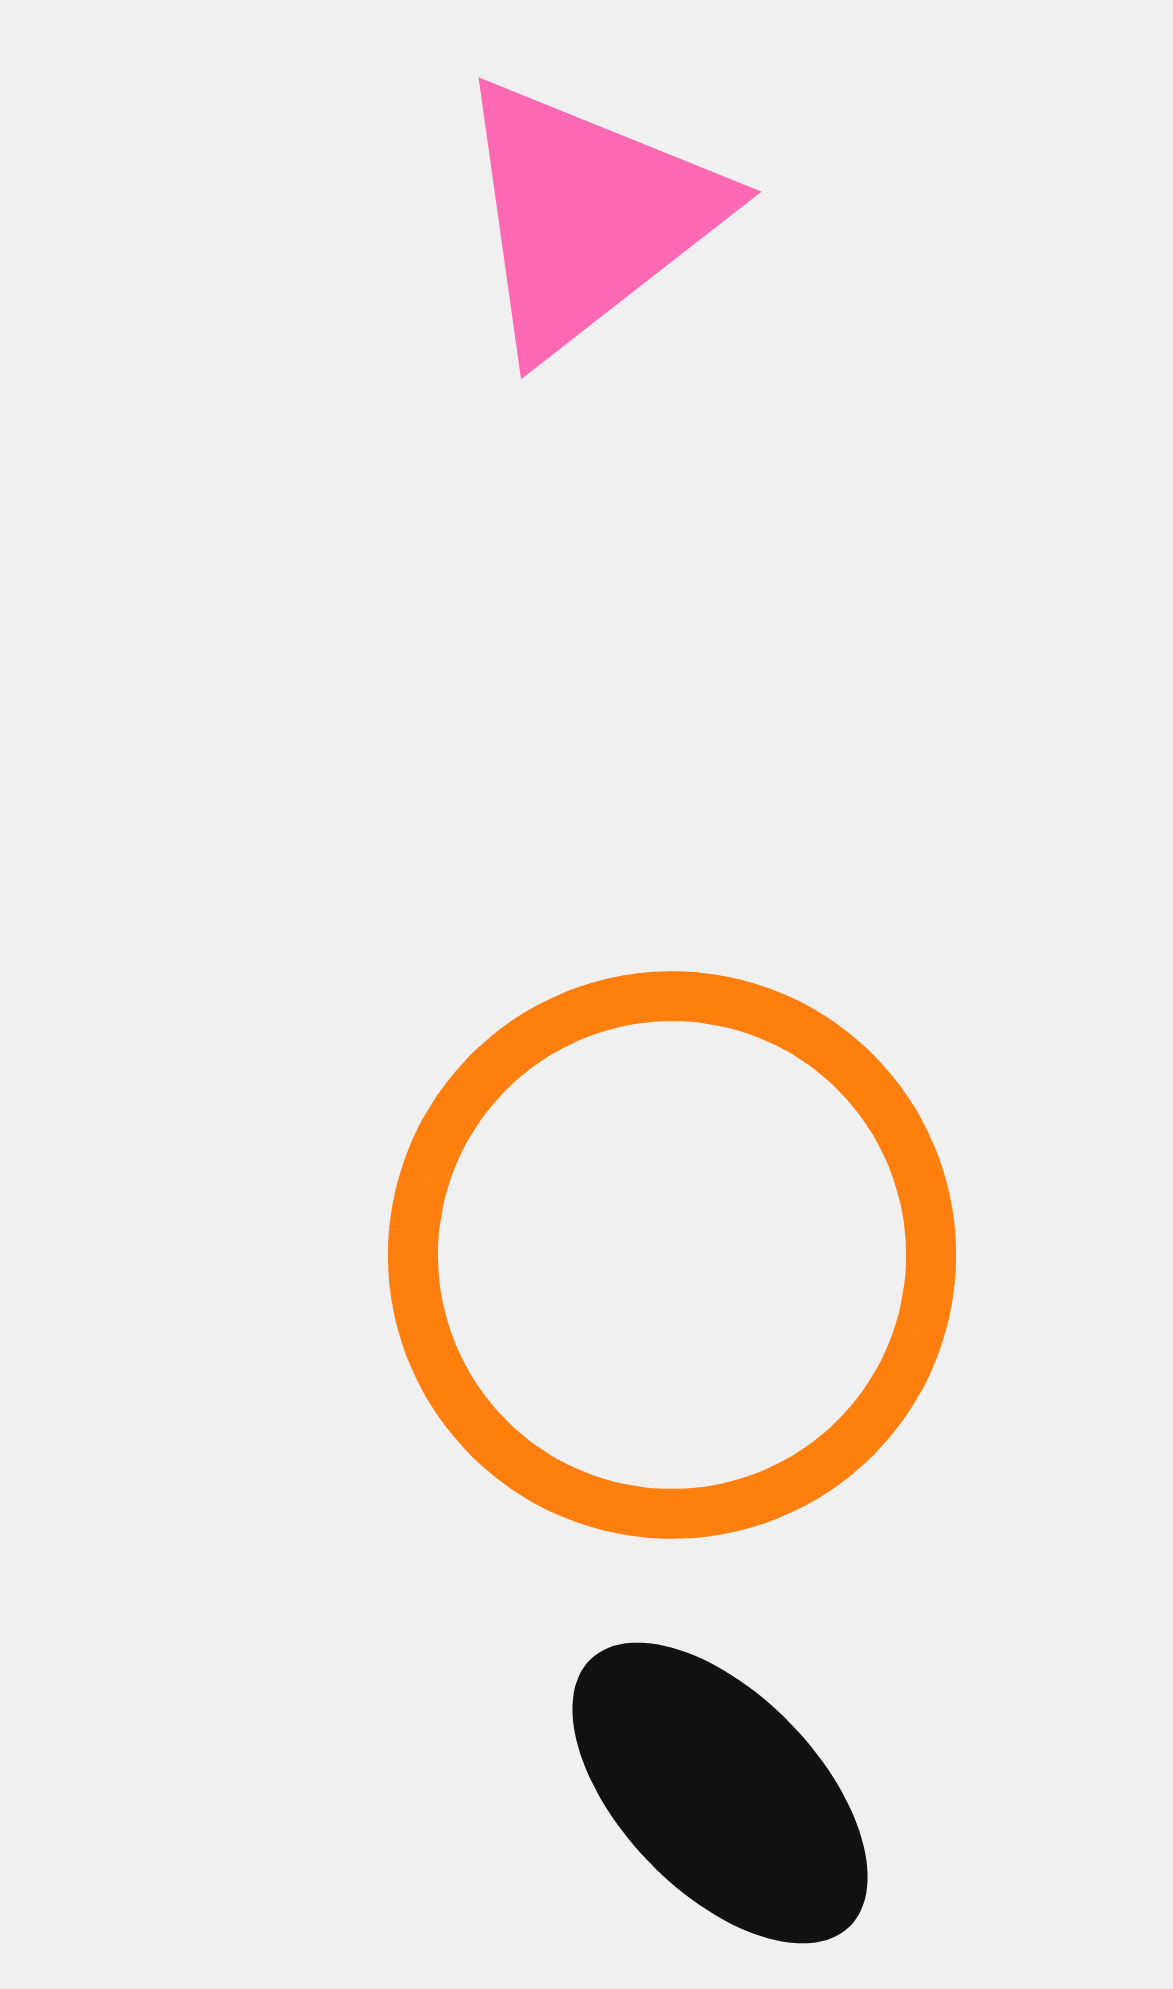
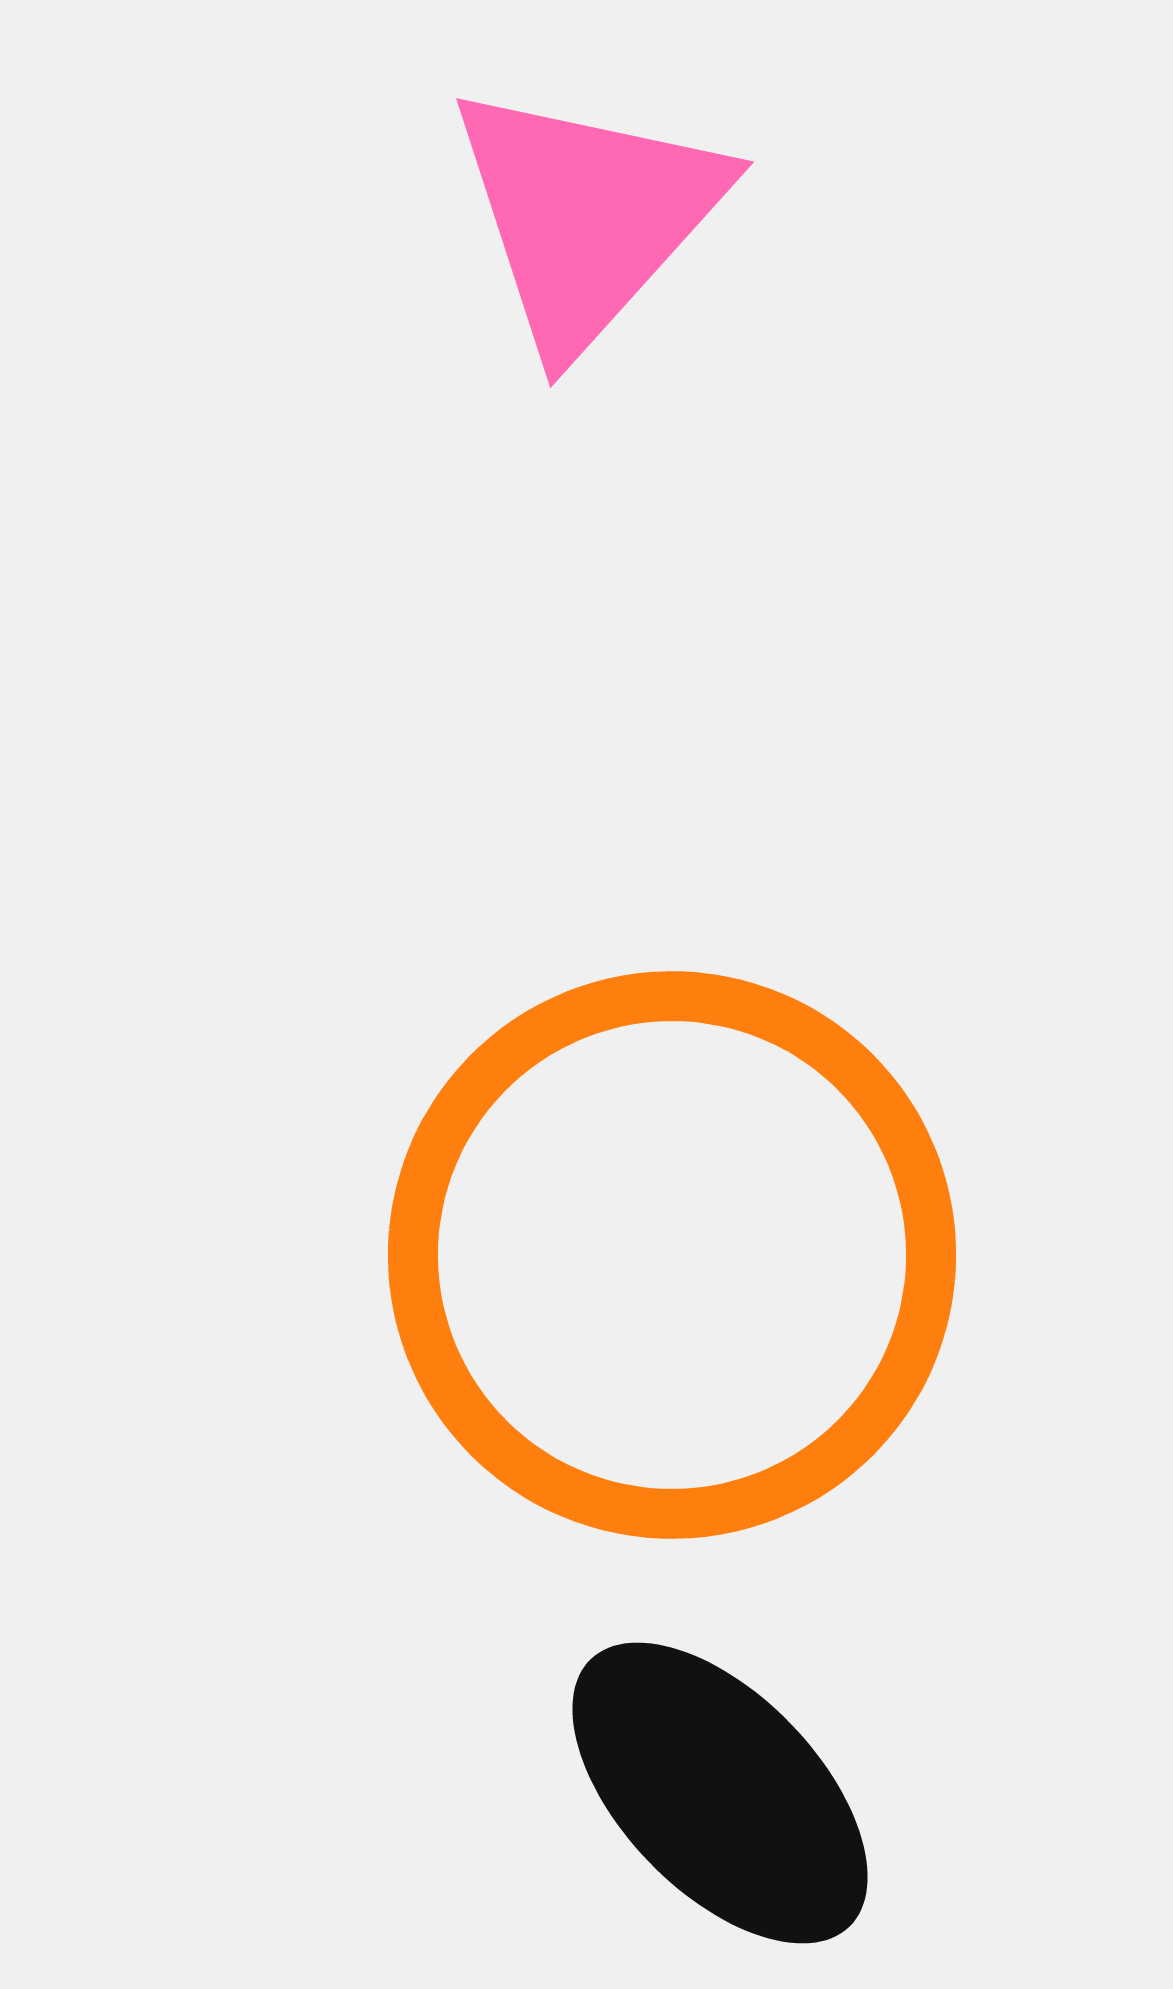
pink triangle: rotated 10 degrees counterclockwise
